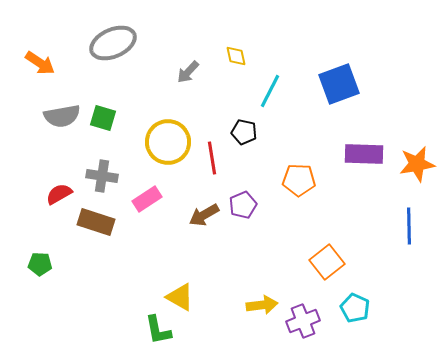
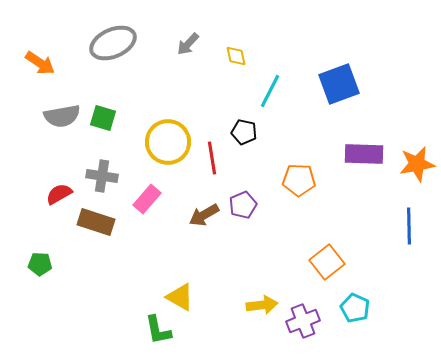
gray arrow: moved 28 px up
pink rectangle: rotated 16 degrees counterclockwise
